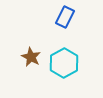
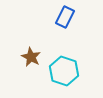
cyan hexagon: moved 8 px down; rotated 12 degrees counterclockwise
